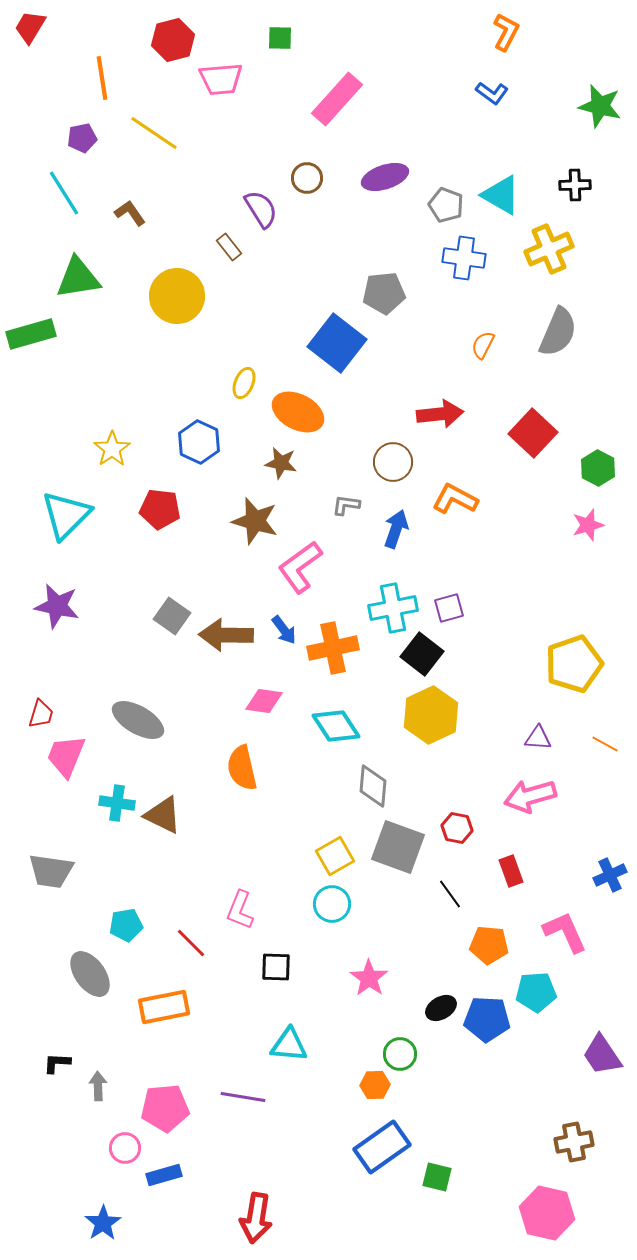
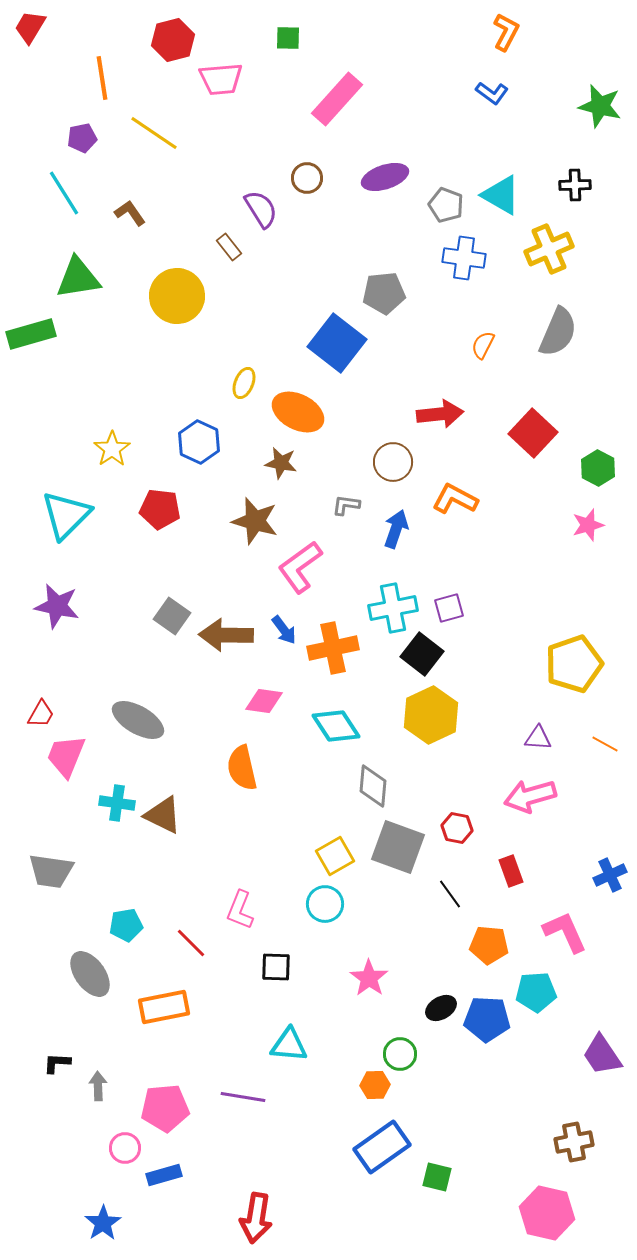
green square at (280, 38): moved 8 px right
red trapezoid at (41, 714): rotated 12 degrees clockwise
cyan circle at (332, 904): moved 7 px left
